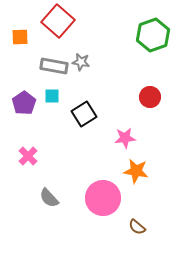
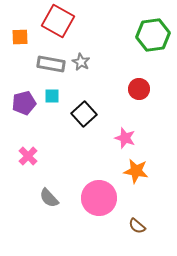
red square: rotated 12 degrees counterclockwise
green hexagon: rotated 12 degrees clockwise
gray star: rotated 18 degrees clockwise
gray rectangle: moved 3 px left, 2 px up
red circle: moved 11 px left, 8 px up
purple pentagon: rotated 20 degrees clockwise
black square: rotated 10 degrees counterclockwise
pink star: rotated 25 degrees clockwise
pink circle: moved 4 px left
brown semicircle: moved 1 px up
